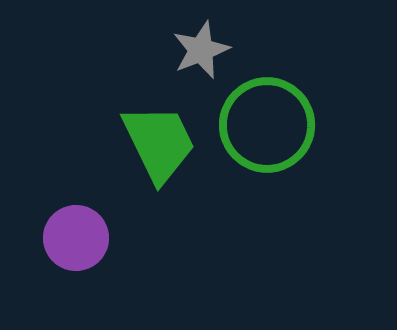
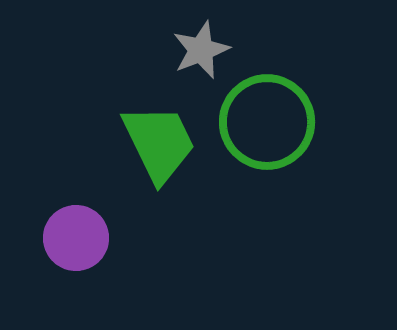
green circle: moved 3 px up
